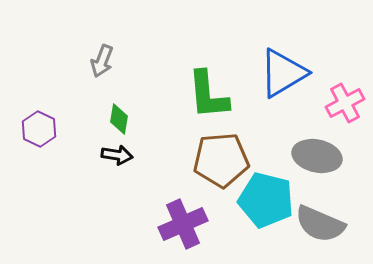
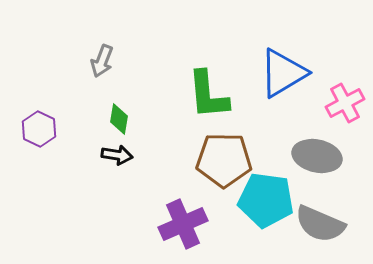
brown pentagon: moved 3 px right; rotated 6 degrees clockwise
cyan pentagon: rotated 6 degrees counterclockwise
